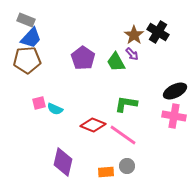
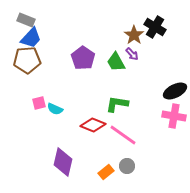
black cross: moved 3 px left, 5 px up
green L-shape: moved 9 px left
orange rectangle: rotated 35 degrees counterclockwise
